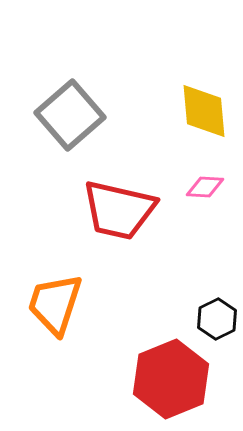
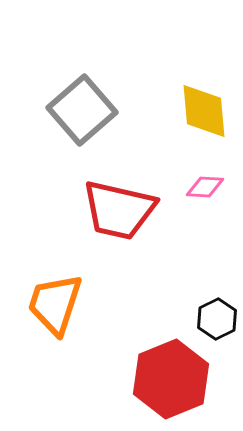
gray square: moved 12 px right, 5 px up
